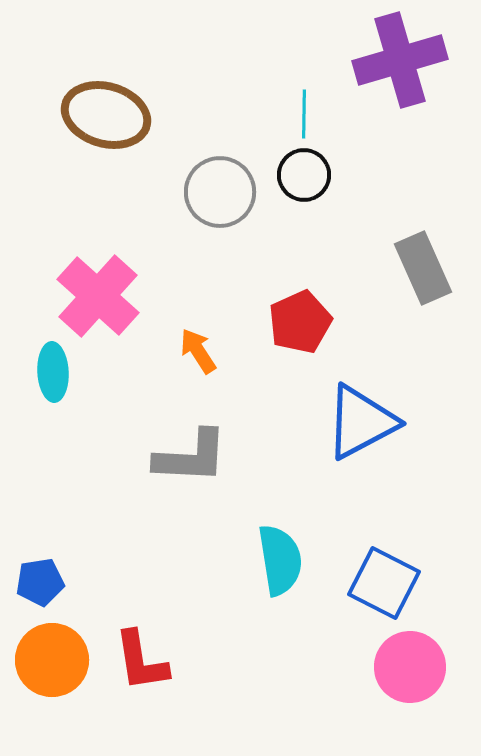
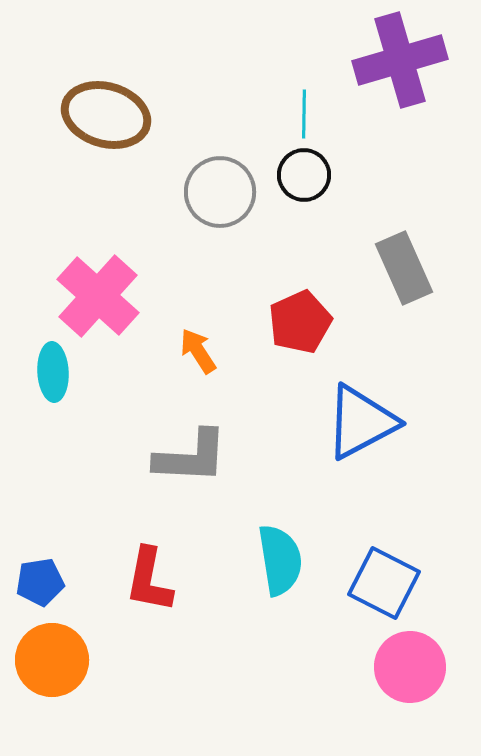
gray rectangle: moved 19 px left
red L-shape: moved 8 px right, 81 px up; rotated 20 degrees clockwise
